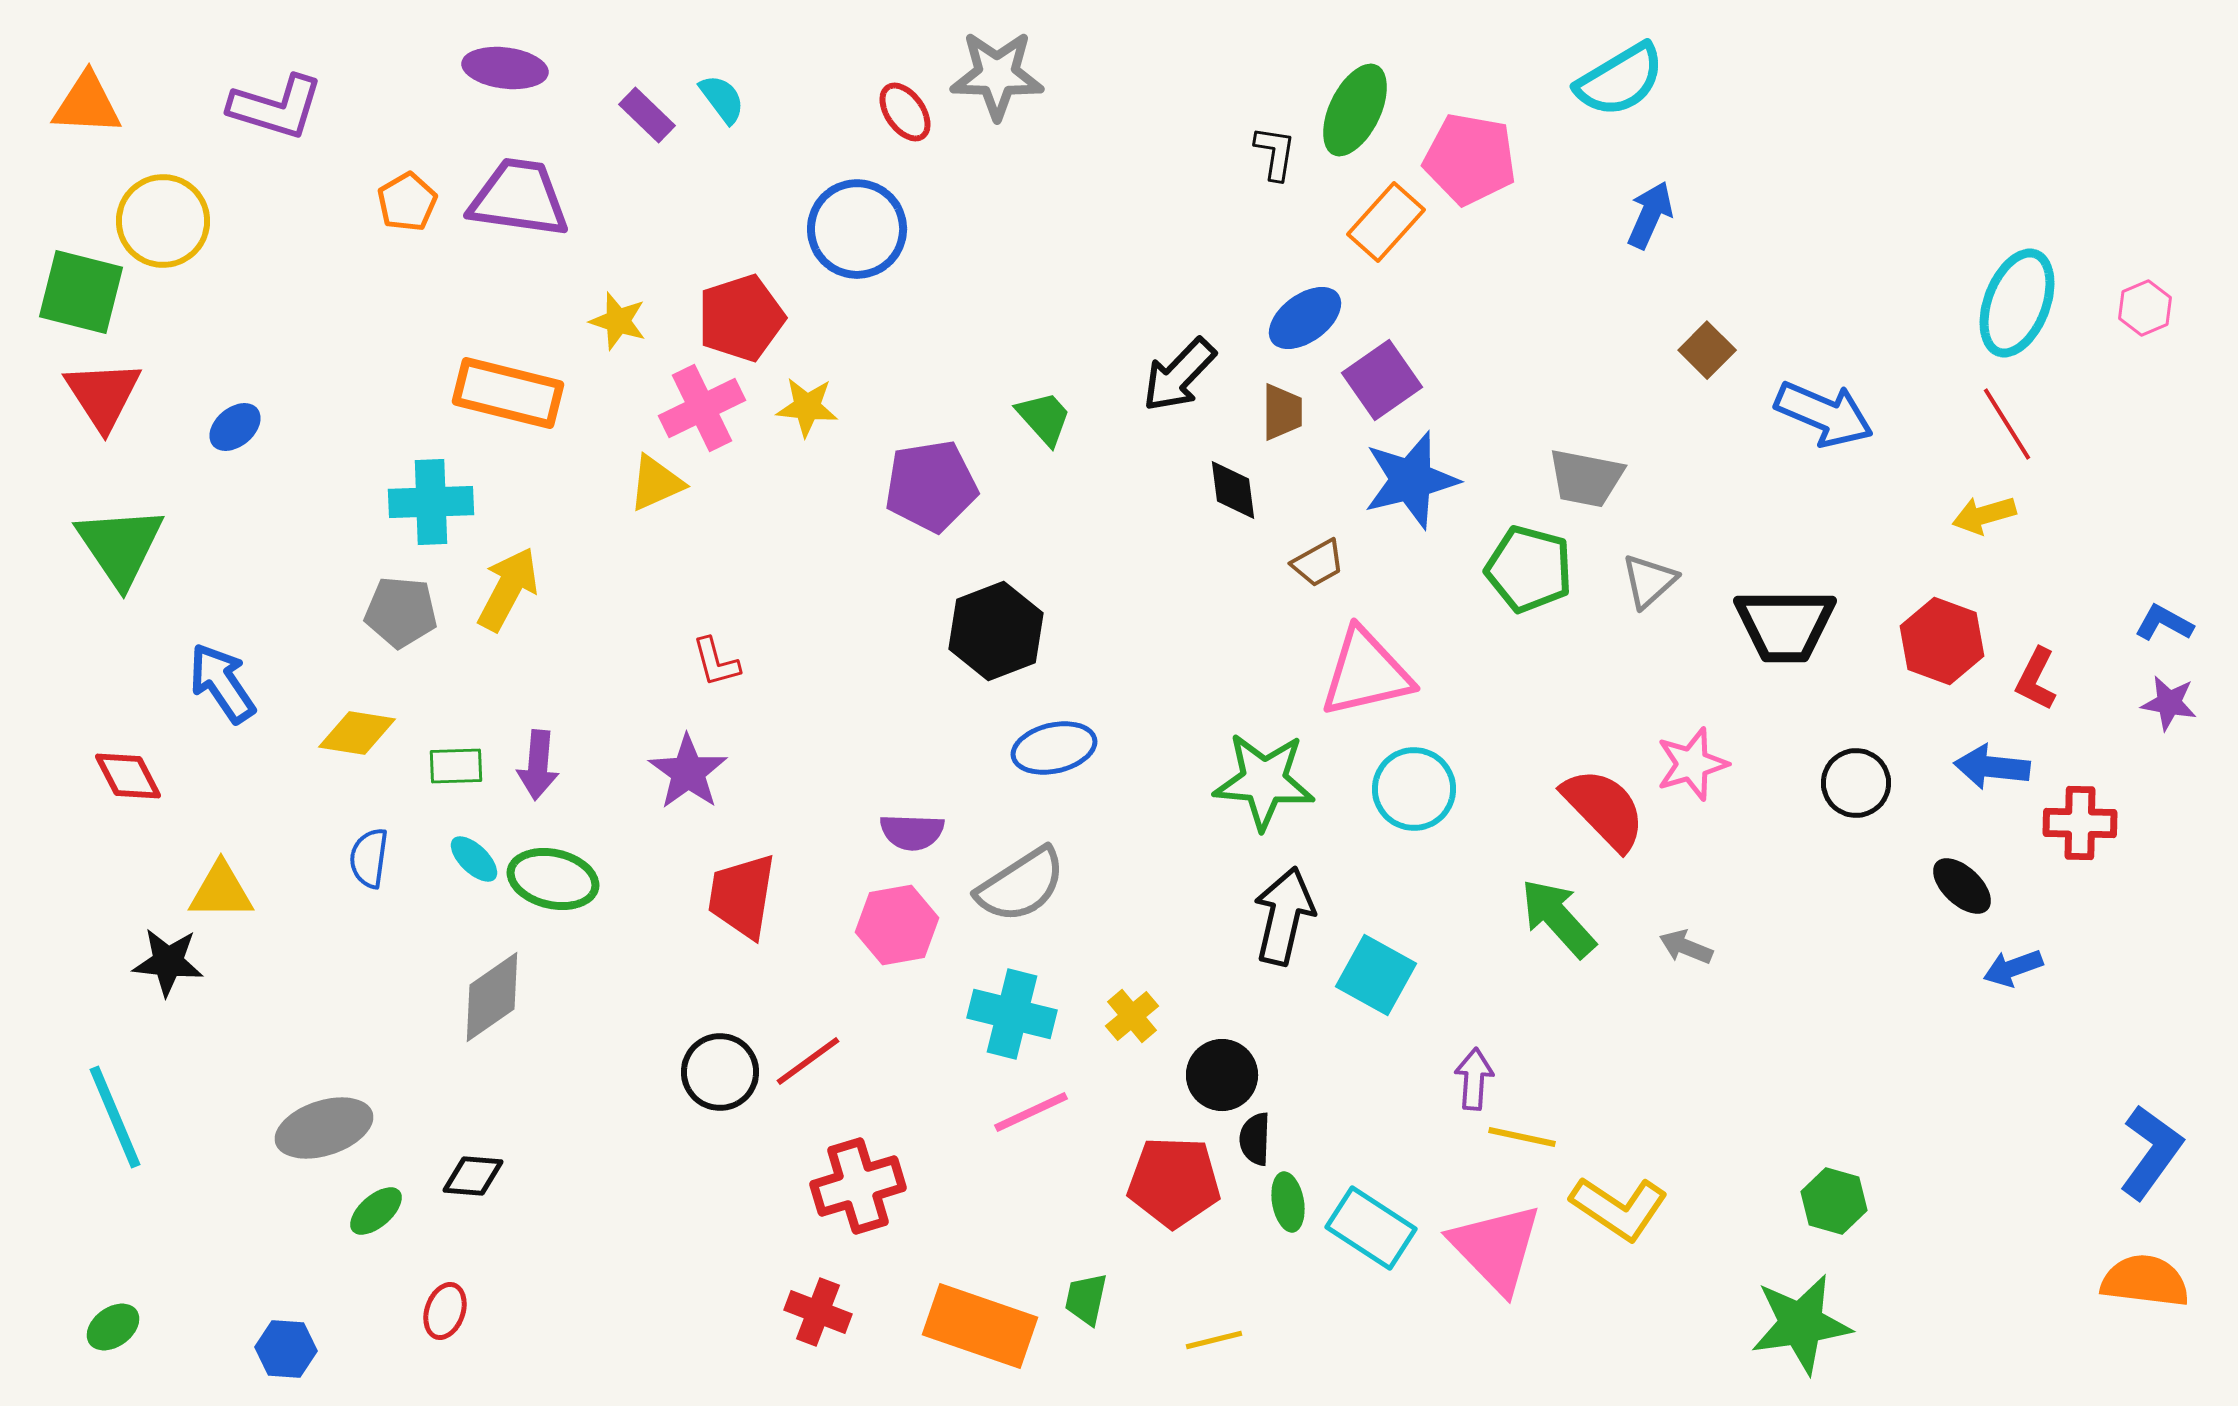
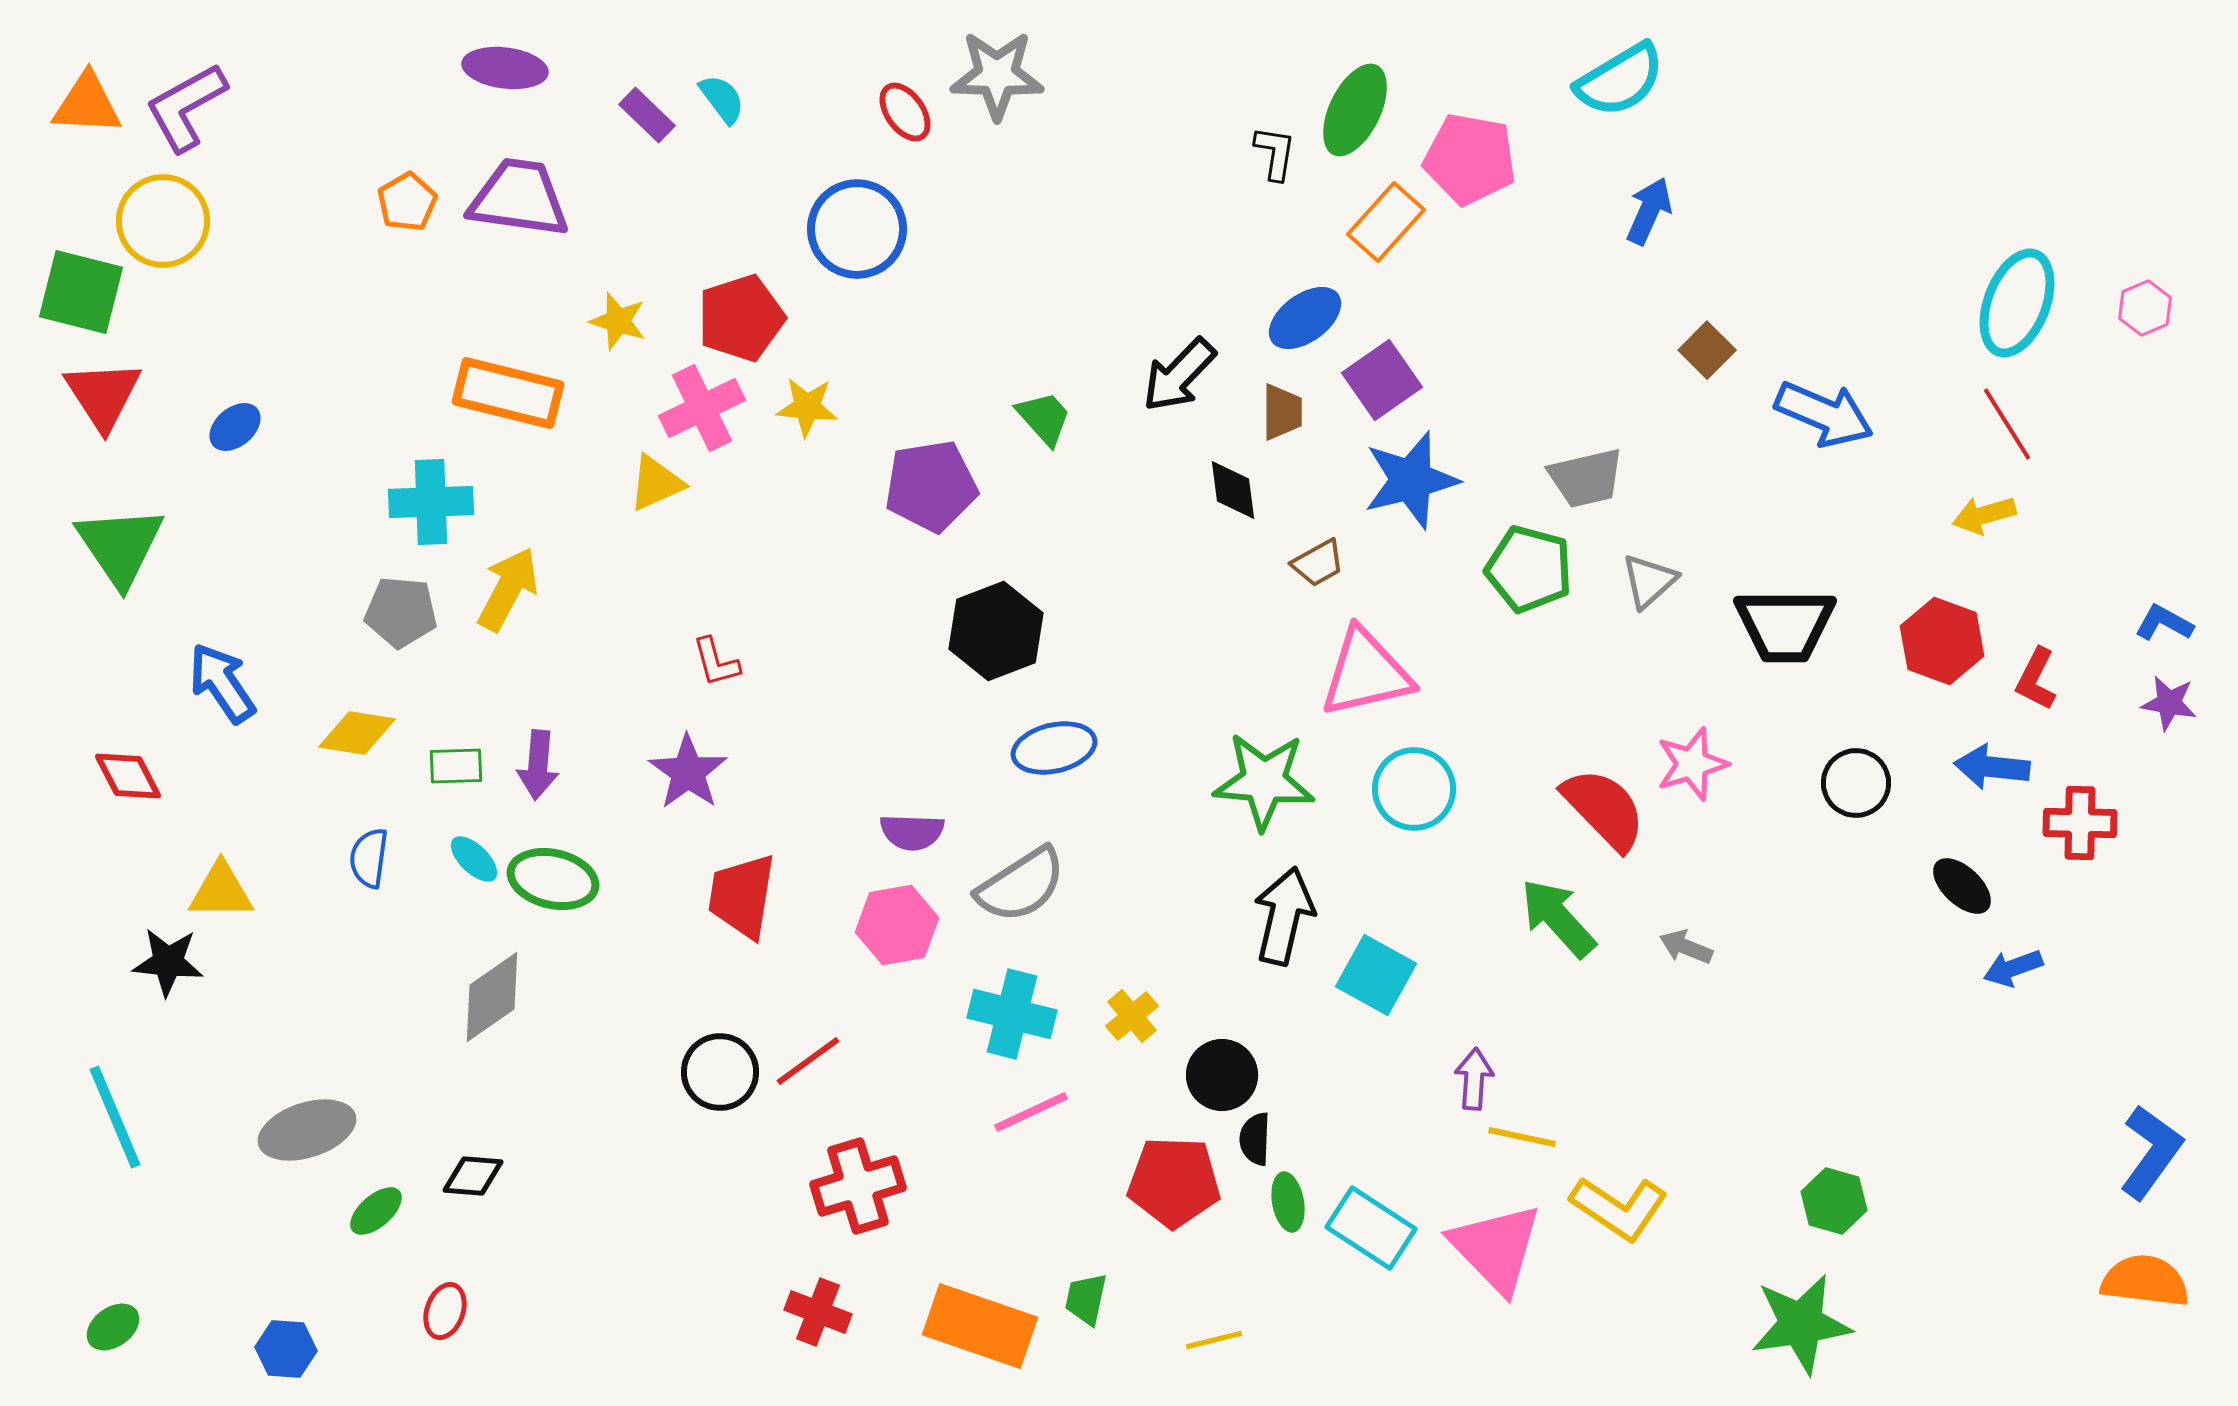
purple L-shape at (276, 107): moved 90 px left; rotated 134 degrees clockwise
blue arrow at (1650, 215): moved 1 px left, 4 px up
gray trapezoid at (1586, 478): rotated 24 degrees counterclockwise
gray ellipse at (324, 1128): moved 17 px left, 2 px down
